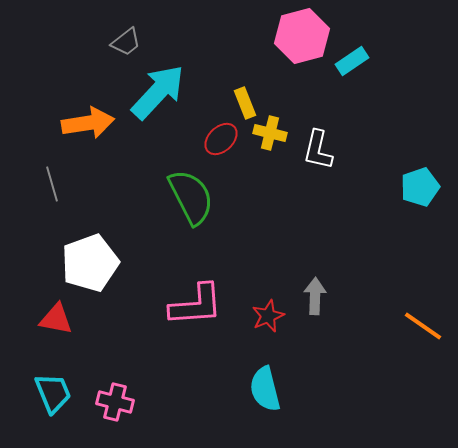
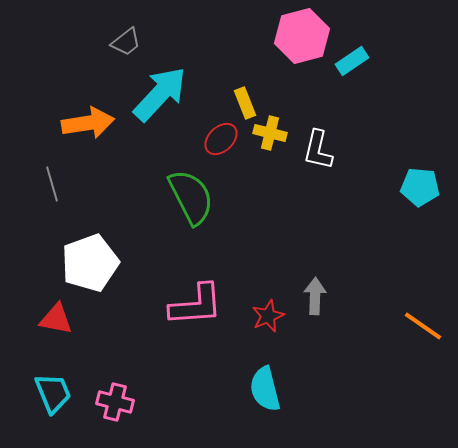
cyan arrow: moved 2 px right, 2 px down
cyan pentagon: rotated 24 degrees clockwise
